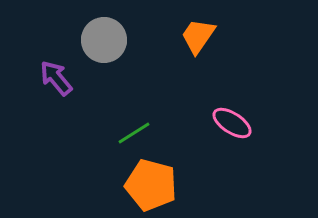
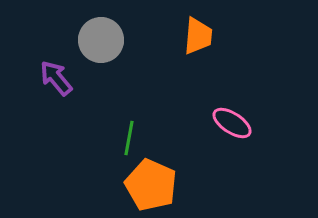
orange trapezoid: rotated 150 degrees clockwise
gray circle: moved 3 px left
green line: moved 5 px left, 5 px down; rotated 48 degrees counterclockwise
orange pentagon: rotated 9 degrees clockwise
